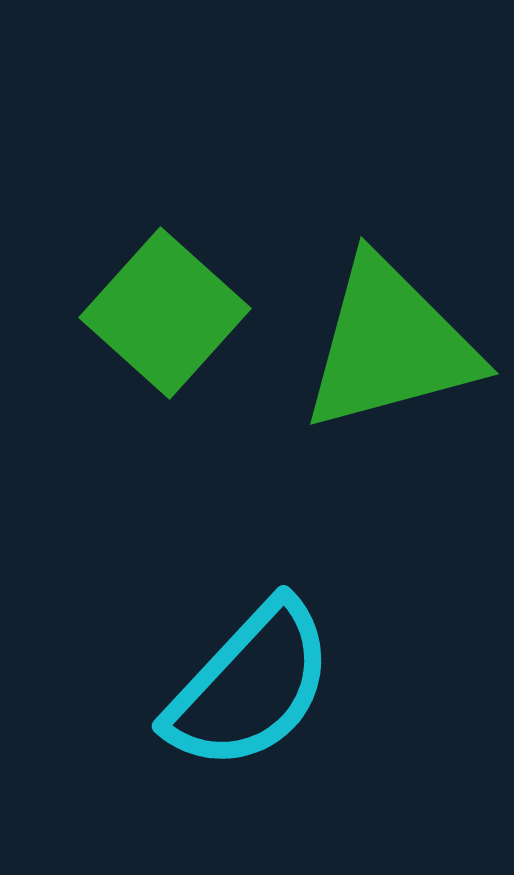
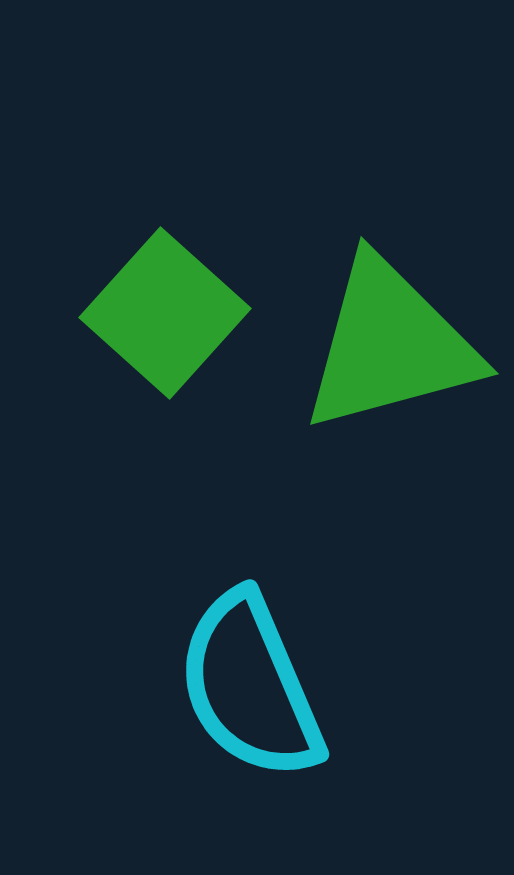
cyan semicircle: rotated 114 degrees clockwise
